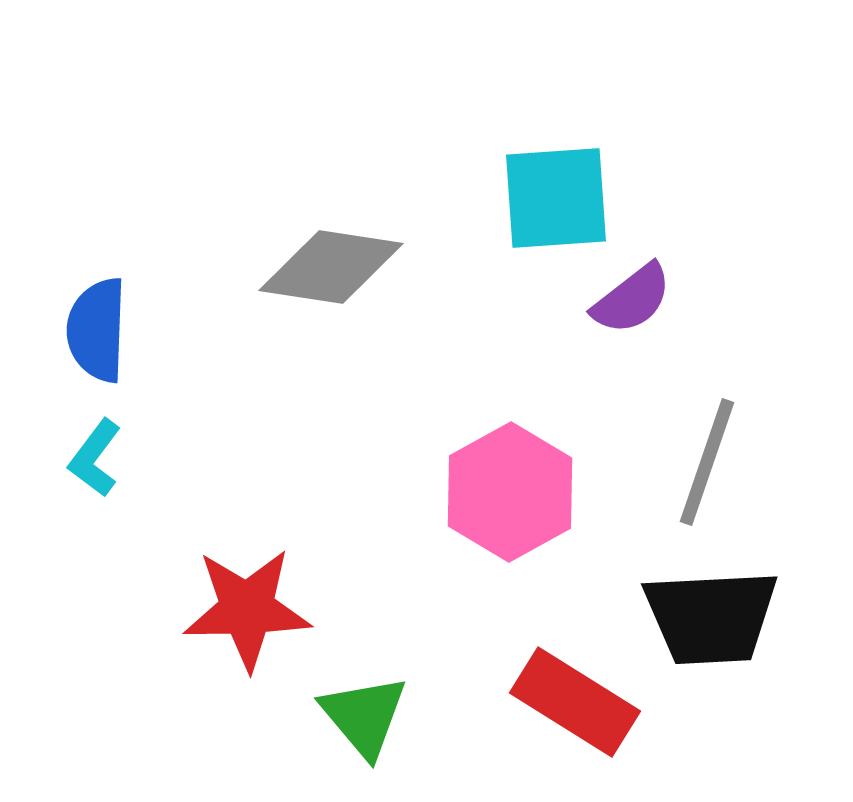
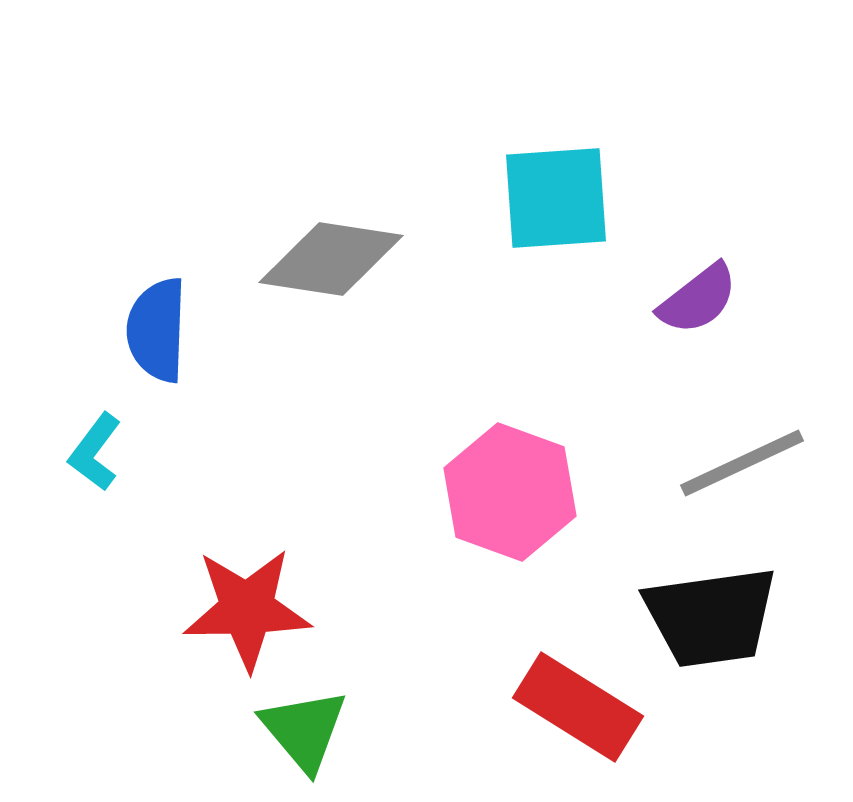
gray diamond: moved 8 px up
purple semicircle: moved 66 px right
blue semicircle: moved 60 px right
cyan L-shape: moved 6 px up
gray line: moved 35 px right, 1 px down; rotated 46 degrees clockwise
pink hexagon: rotated 11 degrees counterclockwise
black trapezoid: rotated 5 degrees counterclockwise
red rectangle: moved 3 px right, 5 px down
green triangle: moved 60 px left, 14 px down
